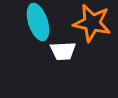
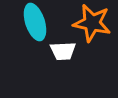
cyan ellipse: moved 3 px left
